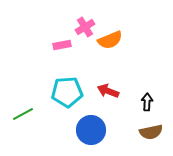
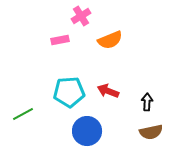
pink cross: moved 4 px left, 11 px up
pink rectangle: moved 2 px left, 5 px up
cyan pentagon: moved 2 px right
blue circle: moved 4 px left, 1 px down
